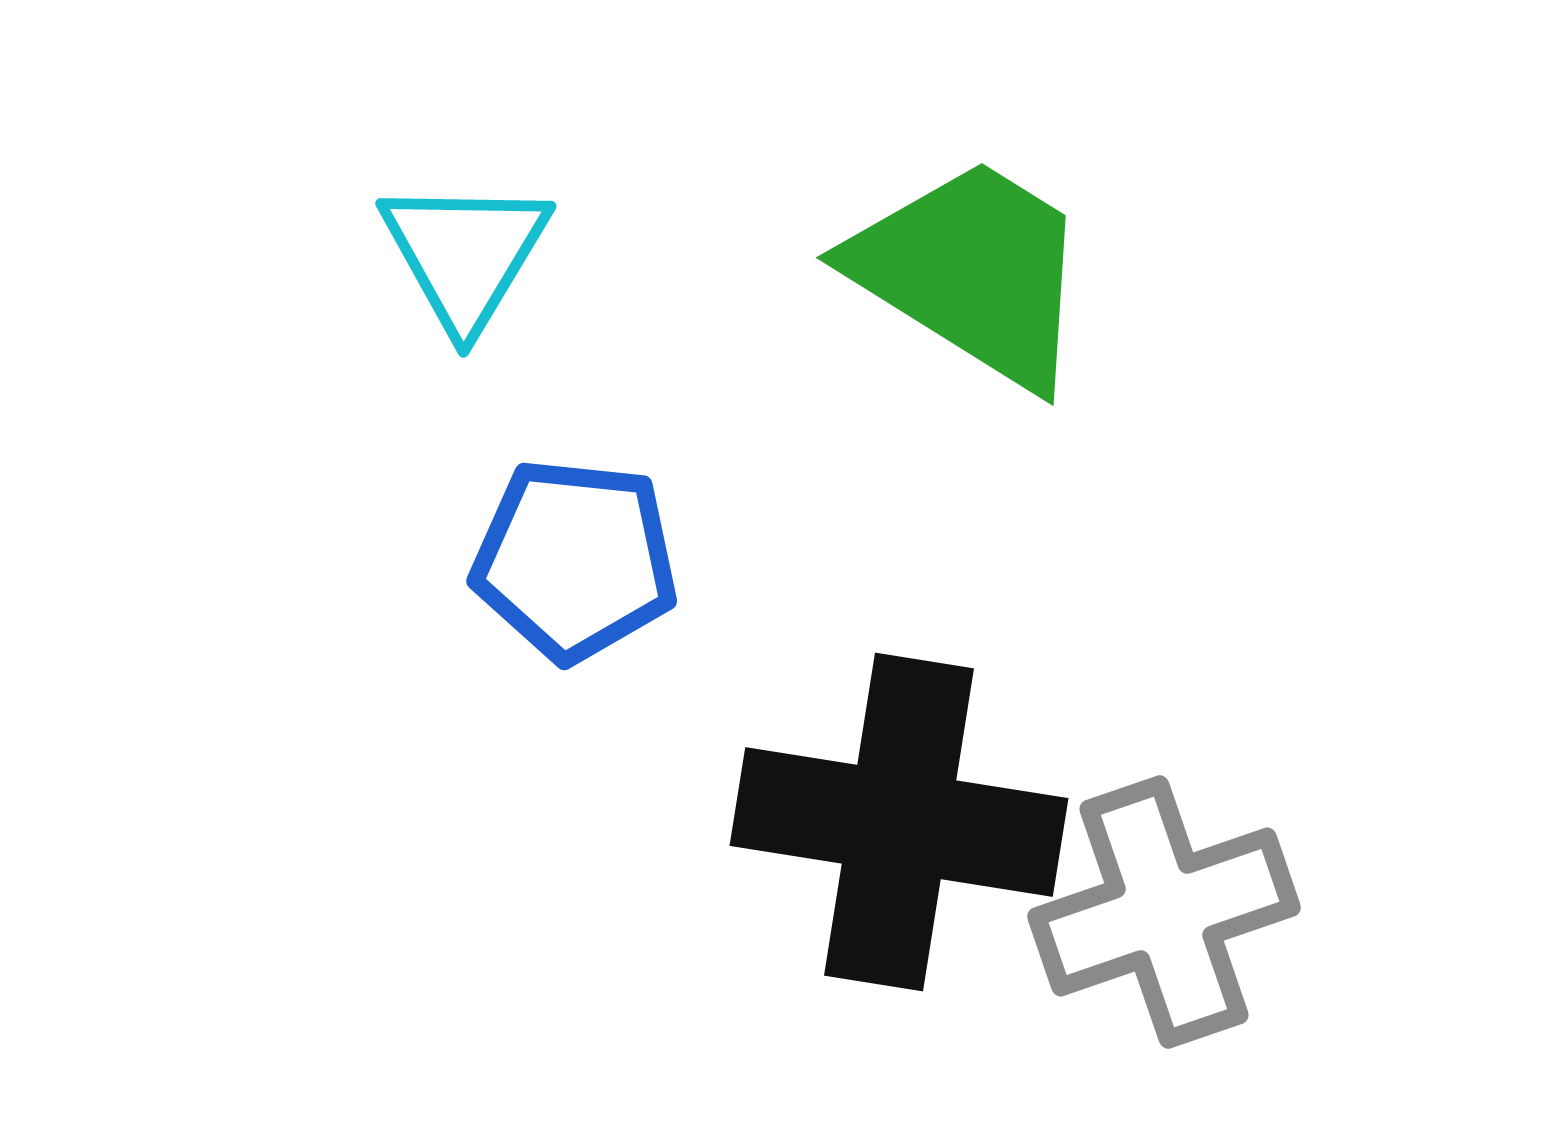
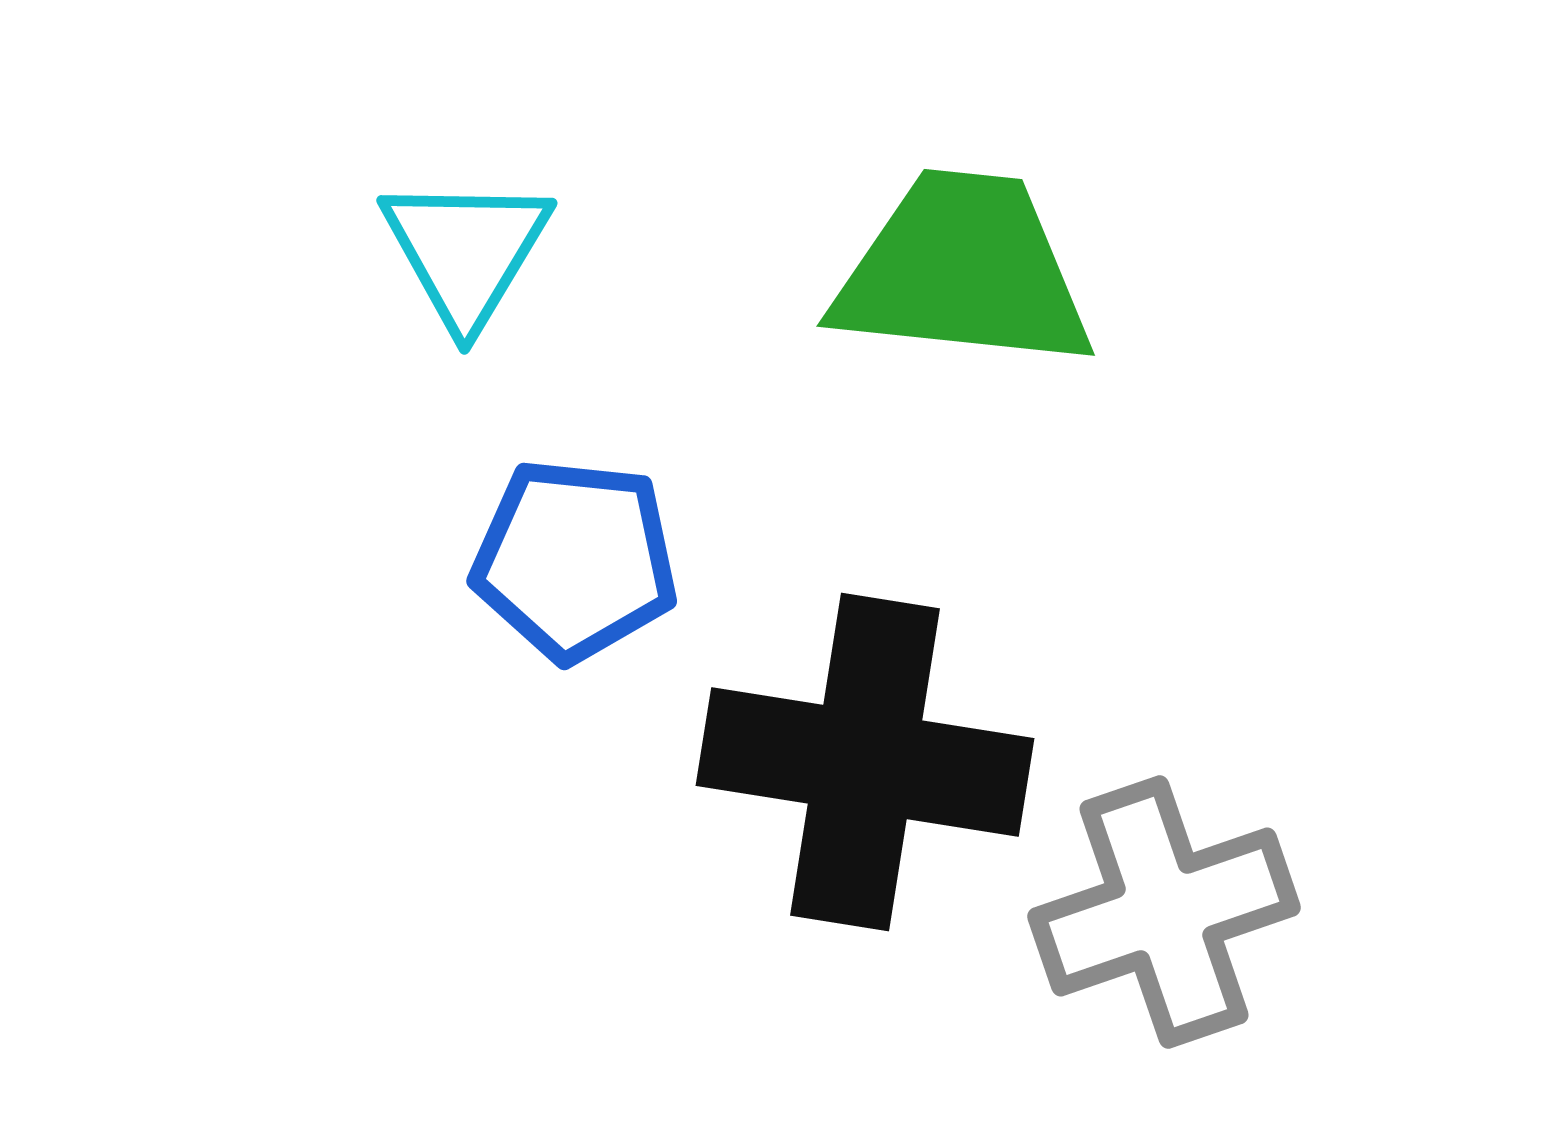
cyan triangle: moved 1 px right, 3 px up
green trapezoid: moved 9 px left, 1 px up; rotated 26 degrees counterclockwise
black cross: moved 34 px left, 60 px up
